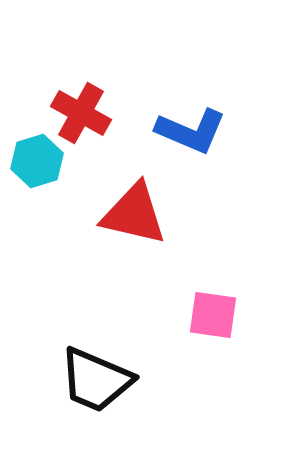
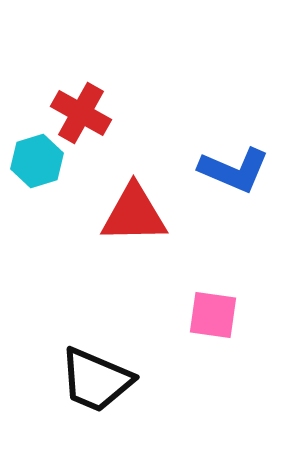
blue L-shape: moved 43 px right, 39 px down
red triangle: rotated 14 degrees counterclockwise
